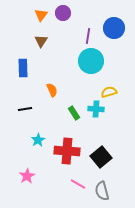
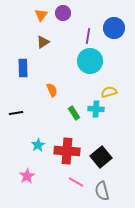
brown triangle: moved 2 px right, 1 px down; rotated 24 degrees clockwise
cyan circle: moved 1 px left
black line: moved 9 px left, 4 px down
cyan star: moved 5 px down
pink line: moved 2 px left, 2 px up
